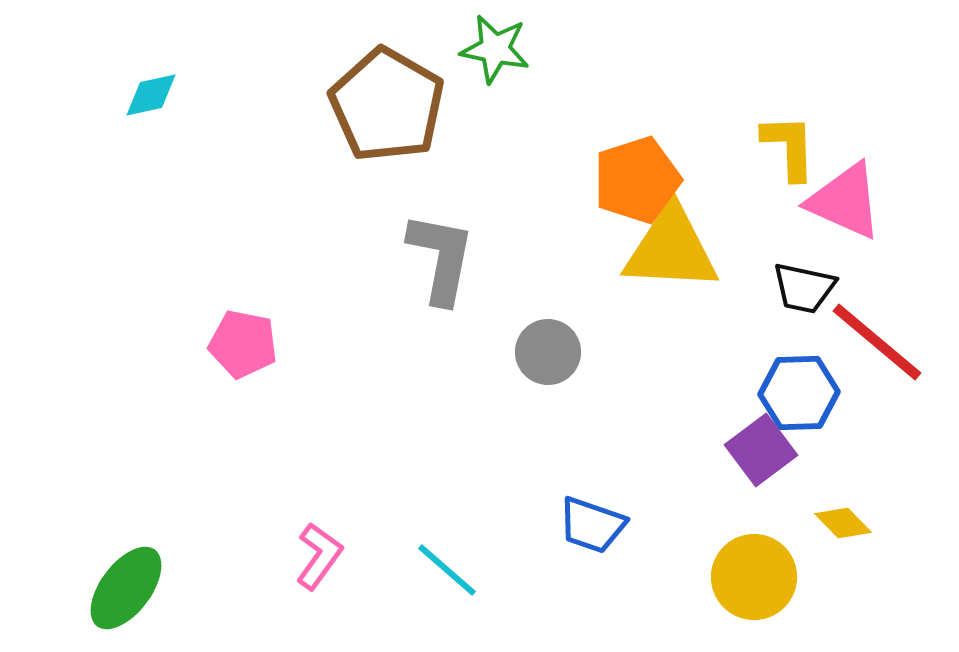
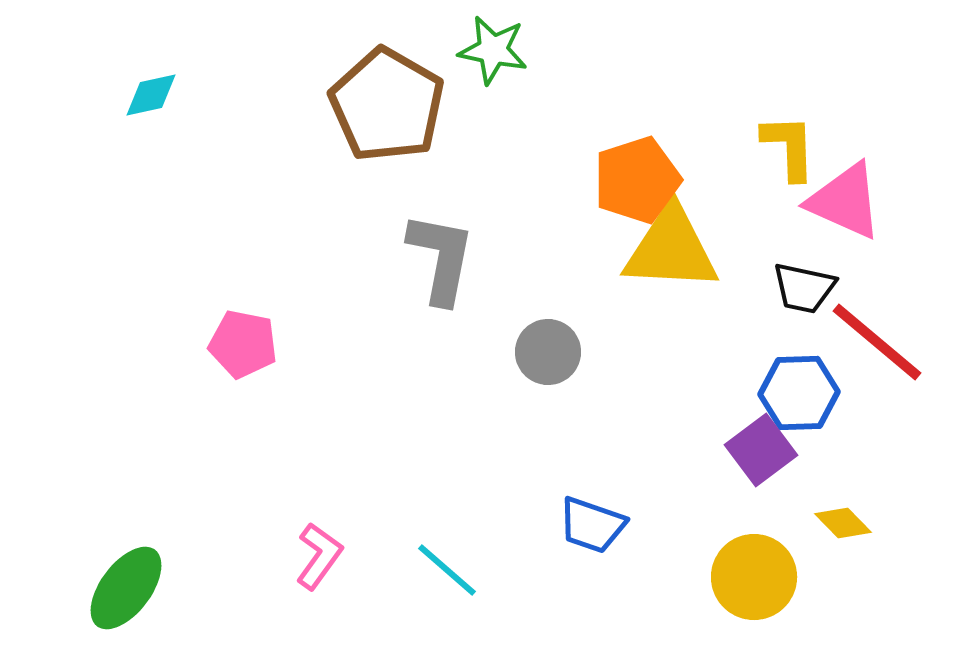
green star: moved 2 px left, 1 px down
